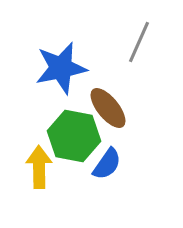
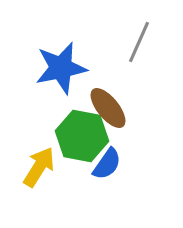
green hexagon: moved 8 px right
yellow arrow: rotated 33 degrees clockwise
